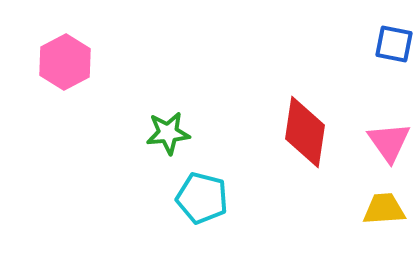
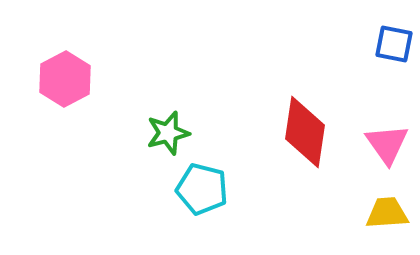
pink hexagon: moved 17 px down
green star: rotated 9 degrees counterclockwise
pink triangle: moved 2 px left, 2 px down
cyan pentagon: moved 9 px up
yellow trapezoid: moved 3 px right, 4 px down
